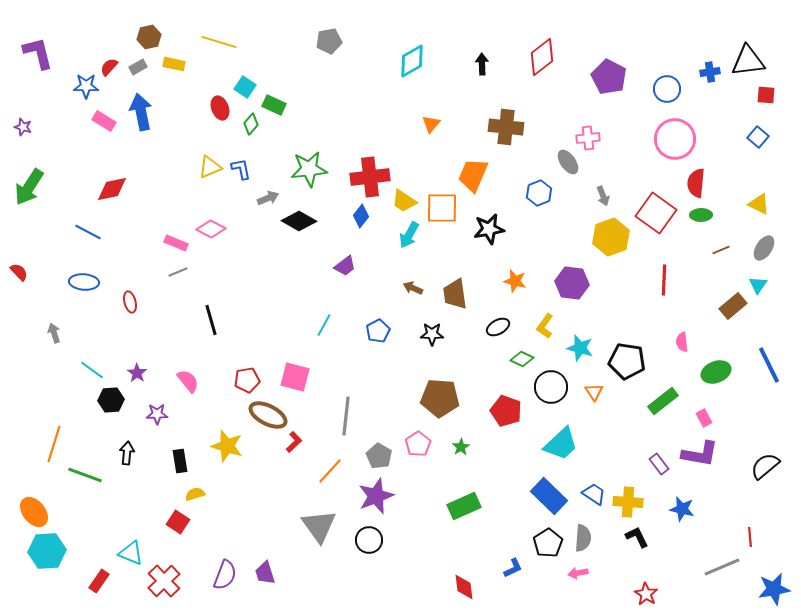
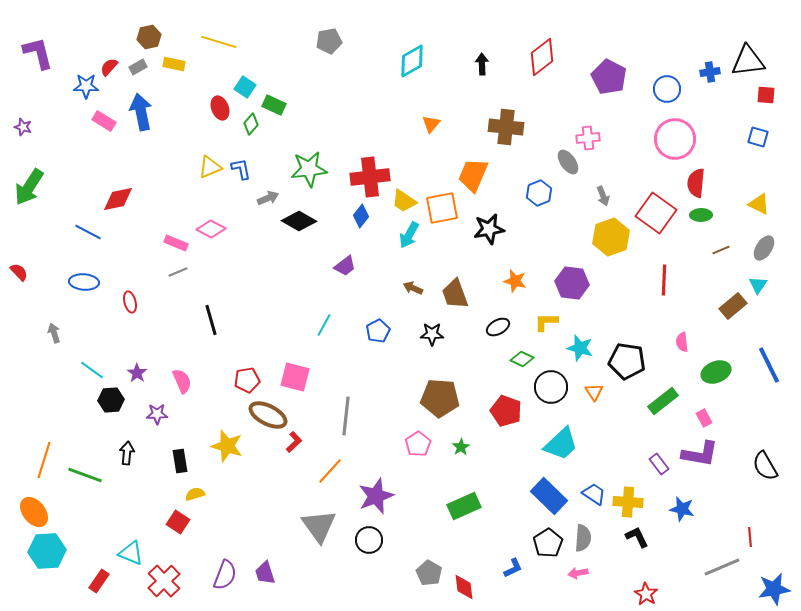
blue square at (758, 137): rotated 25 degrees counterclockwise
red diamond at (112, 189): moved 6 px right, 10 px down
orange square at (442, 208): rotated 12 degrees counterclockwise
brown trapezoid at (455, 294): rotated 12 degrees counterclockwise
yellow L-shape at (545, 326): moved 1 px right, 4 px up; rotated 55 degrees clockwise
pink semicircle at (188, 381): moved 6 px left; rotated 15 degrees clockwise
orange line at (54, 444): moved 10 px left, 16 px down
gray pentagon at (379, 456): moved 50 px right, 117 px down
black semicircle at (765, 466): rotated 80 degrees counterclockwise
